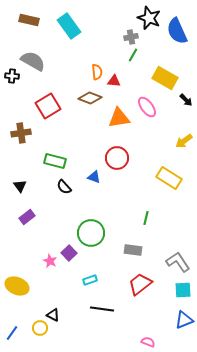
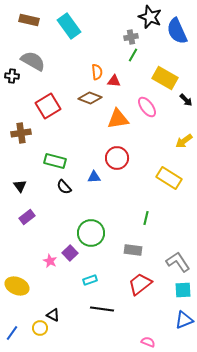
black star at (149, 18): moved 1 px right, 1 px up
orange triangle at (119, 118): moved 1 px left, 1 px down
blue triangle at (94, 177): rotated 24 degrees counterclockwise
purple square at (69, 253): moved 1 px right
